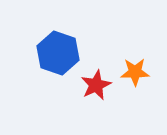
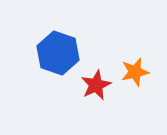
orange star: rotated 12 degrees counterclockwise
